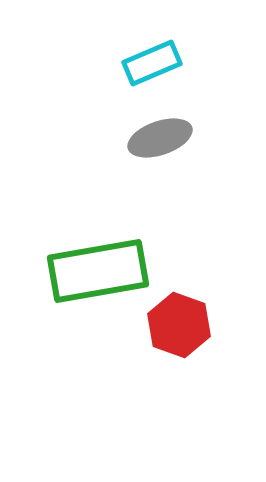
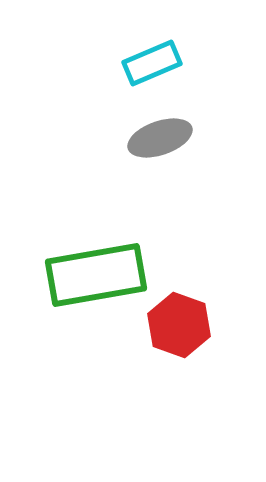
green rectangle: moved 2 px left, 4 px down
